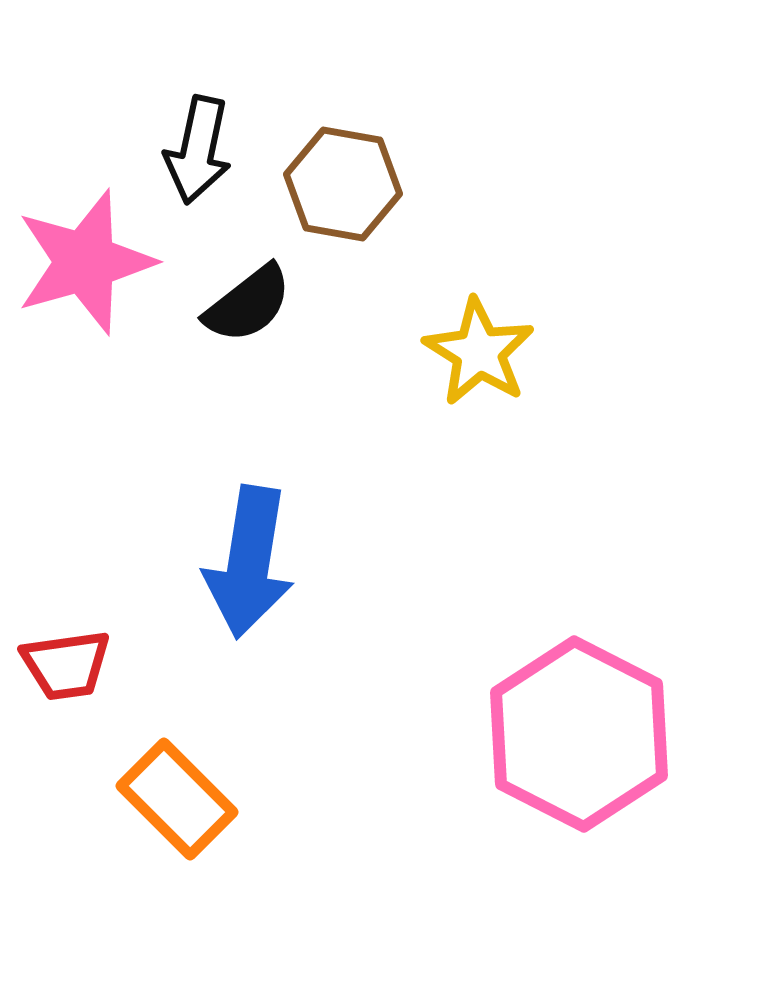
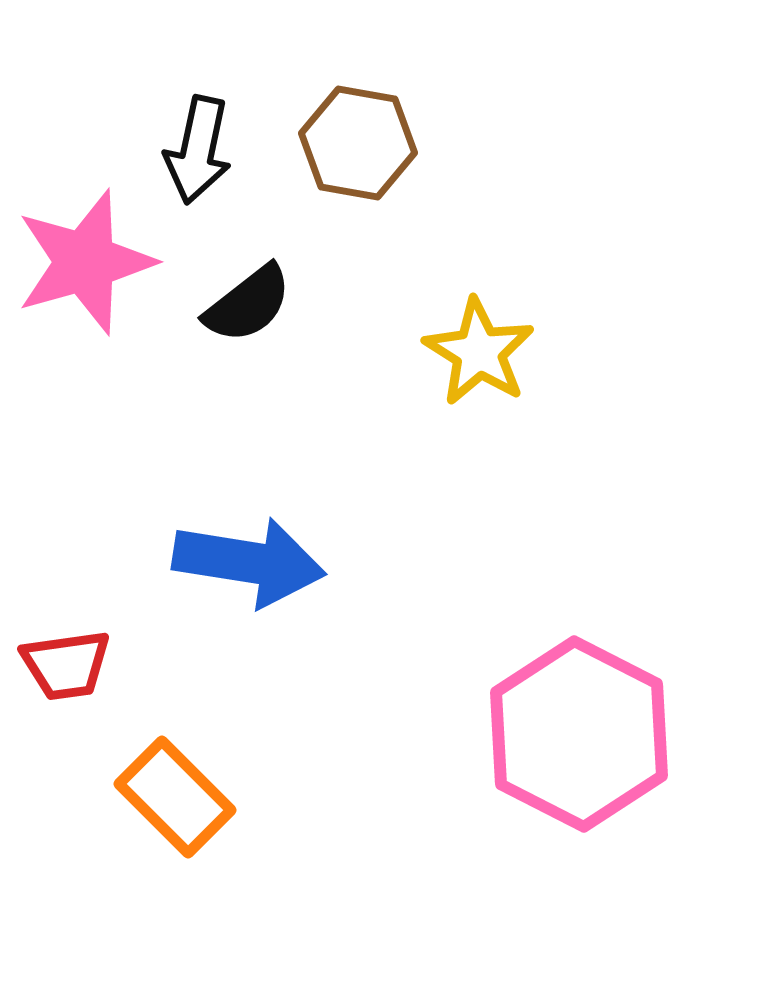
brown hexagon: moved 15 px right, 41 px up
blue arrow: rotated 90 degrees counterclockwise
orange rectangle: moved 2 px left, 2 px up
